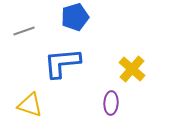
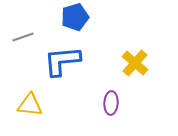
gray line: moved 1 px left, 6 px down
blue L-shape: moved 2 px up
yellow cross: moved 3 px right, 6 px up
yellow triangle: rotated 12 degrees counterclockwise
